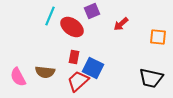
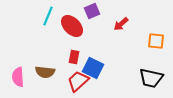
cyan line: moved 2 px left
red ellipse: moved 1 px up; rotated 10 degrees clockwise
orange square: moved 2 px left, 4 px down
pink semicircle: rotated 24 degrees clockwise
